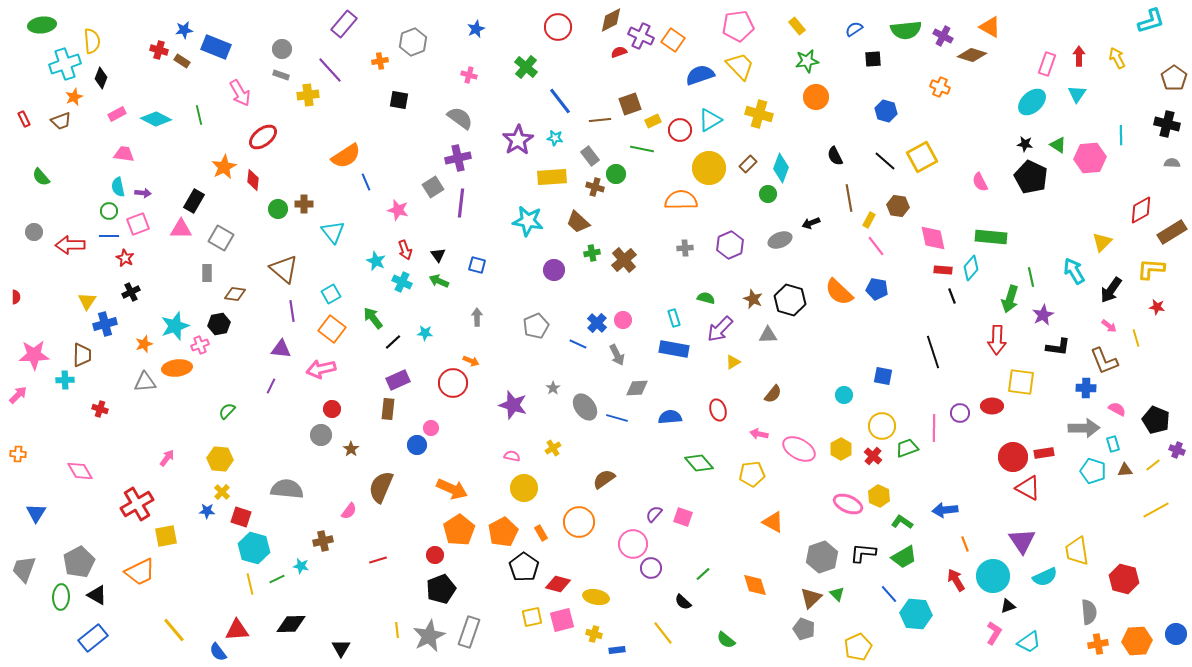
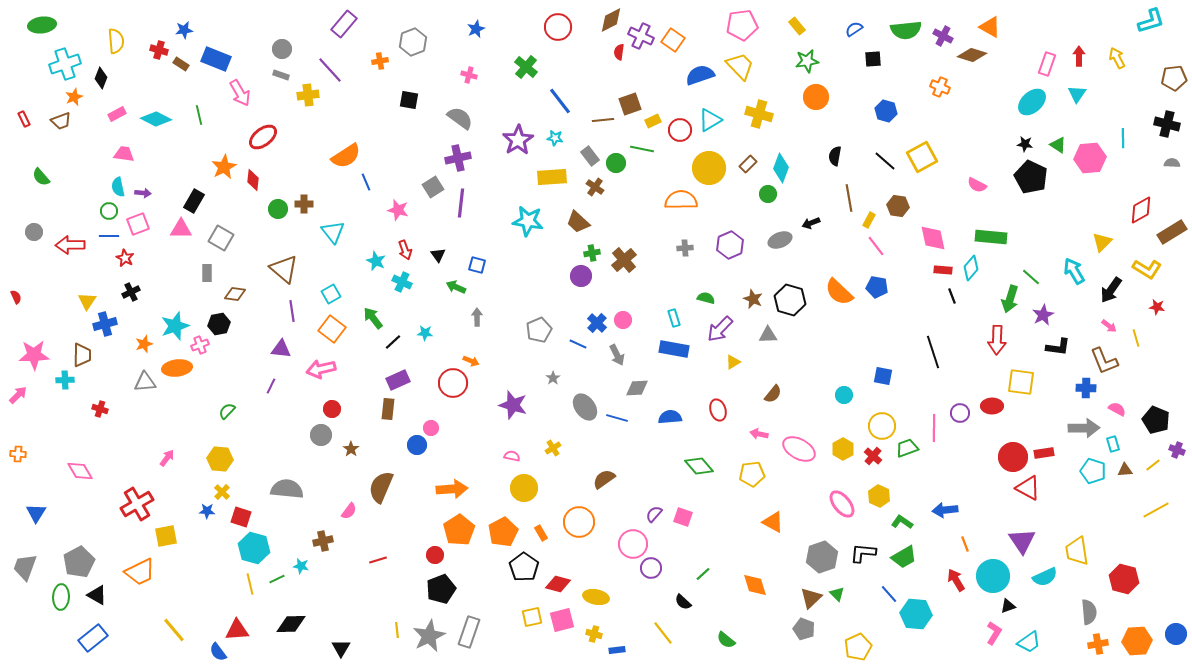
pink pentagon at (738, 26): moved 4 px right, 1 px up
yellow semicircle at (92, 41): moved 24 px right
blue rectangle at (216, 47): moved 12 px down
red semicircle at (619, 52): rotated 63 degrees counterclockwise
brown rectangle at (182, 61): moved 1 px left, 3 px down
brown pentagon at (1174, 78): rotated 30 degrees clockwise
black square at (399, 100): moved 10 px right
brown line at (600, 120): moved 3 px right
cyan line at (1121, 135): moved 2 px right, 3 px down
black semicircle at (835, 156): rotated 36 degrees clockwise
green circle at (616, 174): moved 11 px up
pink semicircle at (980, 182): moved 3 px left, 3 px down; rotated 36 degrees counterclockwise
brown cross at (595, 187): rotated 18 degrees clockwise
yellow L-shape at (1151, 269): moved 4 px left; rotated 152 degrees counterclockwise
purple circle at (554, 270): moved 27 px right, 6 px down
green line at (1031, 277): rotated 36 degrees counterclockwise
green arrow at (439, 281): moved 17 px right, 6 px down
blue pentagon at (877, 289): moved 2 px up
red semicircle at (16, 297): rotated 24 degrees counterclockwise
gray pentagon at (536, 326): moved 3 px right, 4 px down
gray star at (553, 388): moved 10 px up
yellow hexagon at (841, 449): moved 2 px right
green diamond at (699, 463): moved 3 px down
orange arrow at (452, 489): rotated 28 degrees counterclockwise
pink ellipse at (848, 504): moved 6 px left; rotated 28 degrees clockwise
gray trapezoid at (24, 569): moved 1 px right, 2 px up
